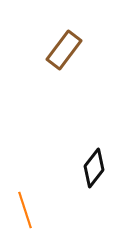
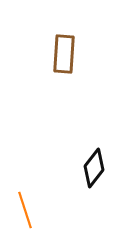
brown rectangle: moved 4 px down; rotated 33 degrees counterclockwise
